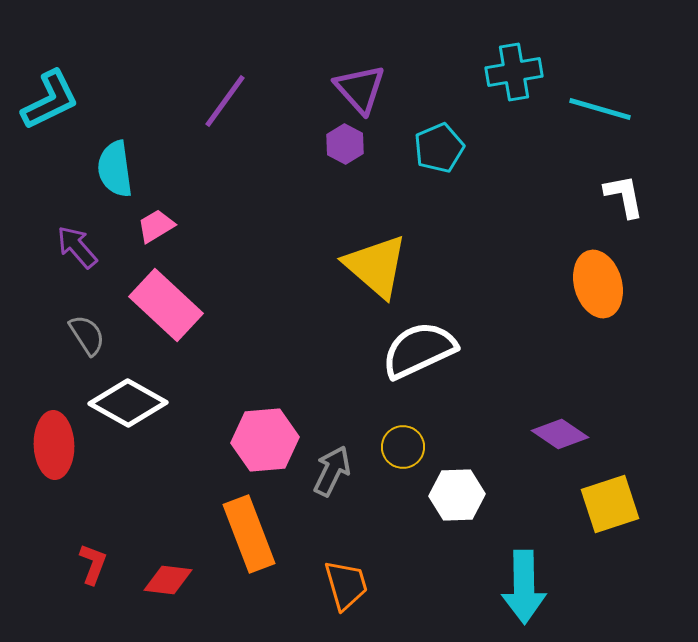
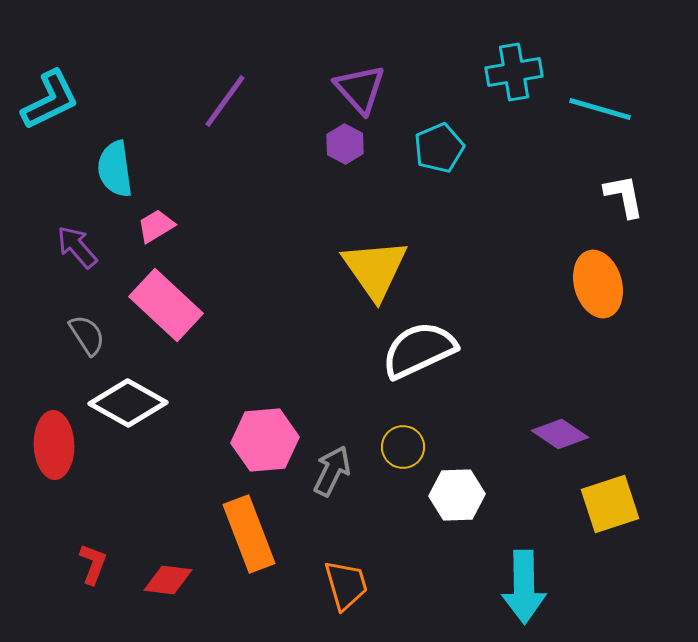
yellow triangle: moved 1 px left, 3 px down; rotated 14 degrees clockwise
